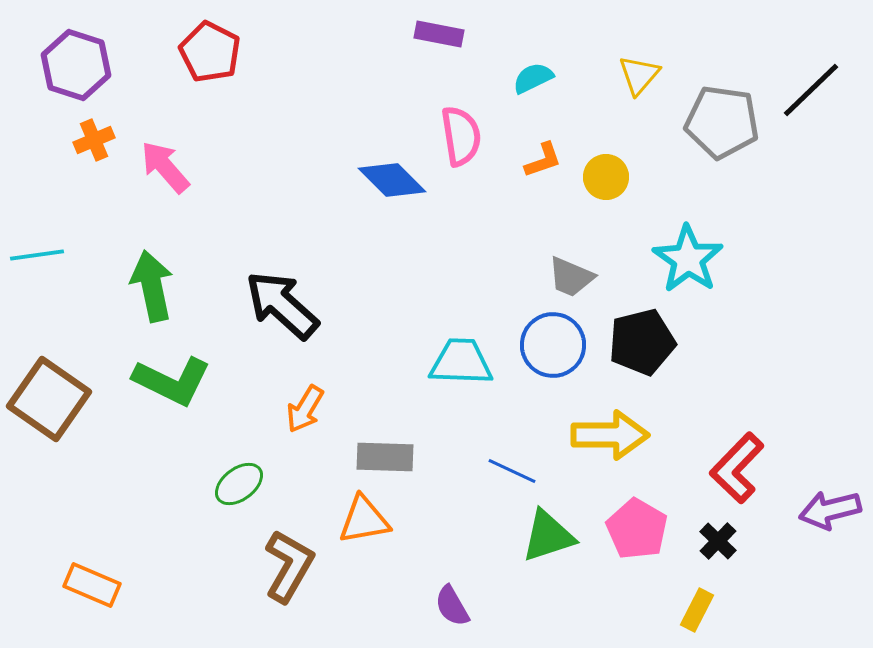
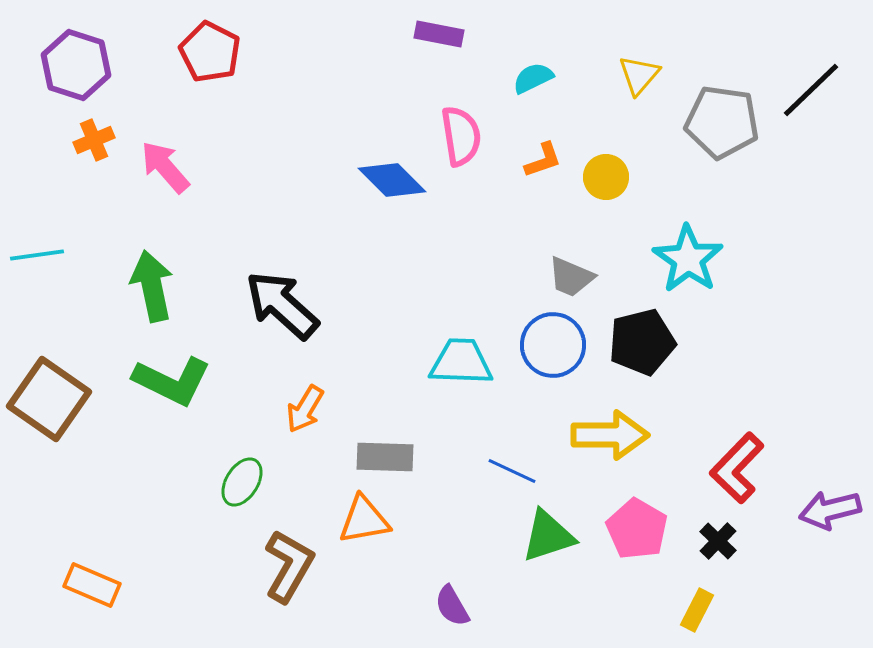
green ellipse: moved 3 px right, 2 px up; rotated 21 degrees counterclockwise
